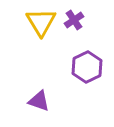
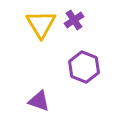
yellow triangle: moved 2 px down
purple hexagon: moved 3 px left; rotated 12 degrees counterclockwise
